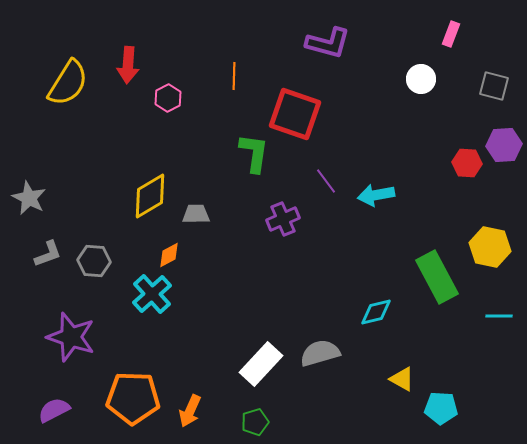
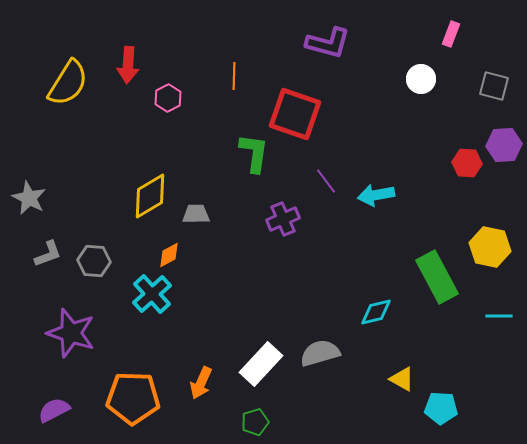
purple star: moved 4 px up
orange arrow: moved 11 px right, 28 px up
